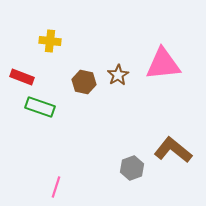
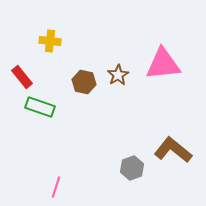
red rectangle: rotated 30 degrees clockwise
